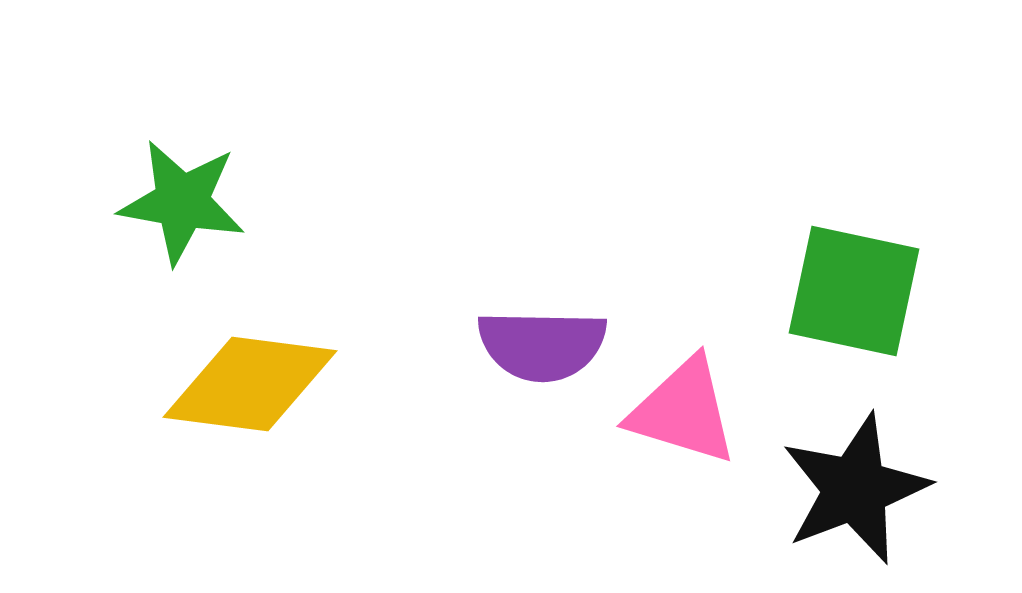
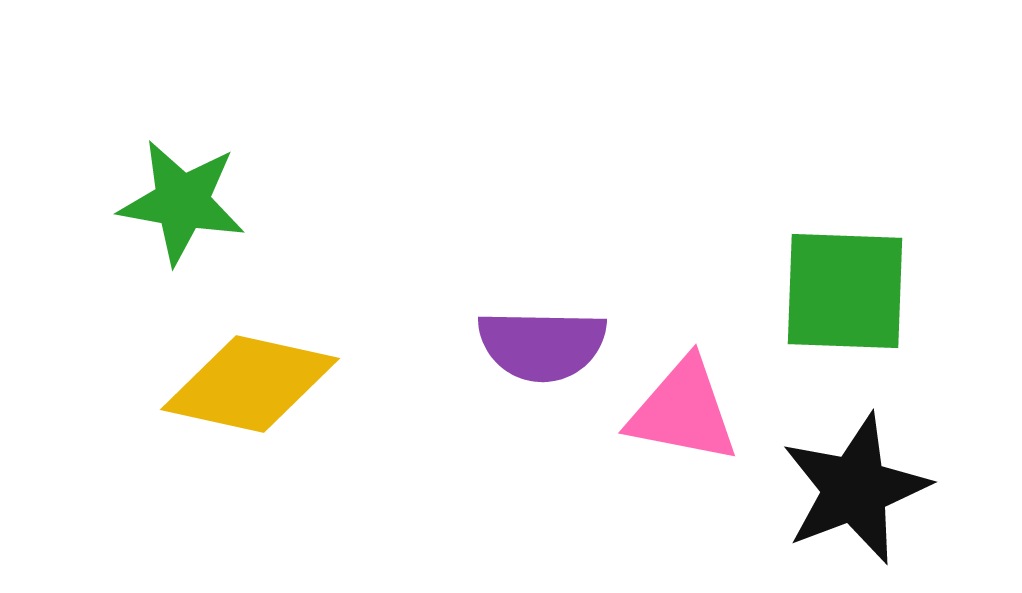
green square: moved 9 px left; rotated 10 degrees counterclockwise
yellow diamond: rotated 5 degrees clockwise
pink triangle: rotated 6 degrees counterclockwise
